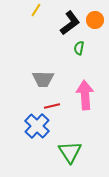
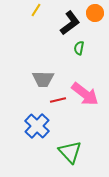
orange circle: moved 7 px up
pink arrow: moved 1 px up; rotated 132 degrees clockwise
red line: moved 6 px right, 6 px up
green triangle: rotated 10 degrees counterclockwise
